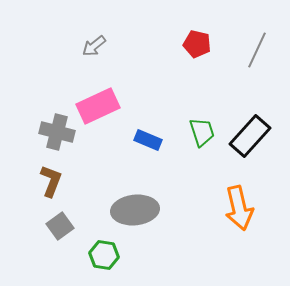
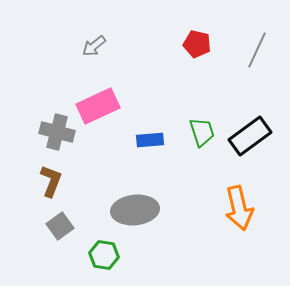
black rectangle: rotated 12 degrees clockwise
blue rectangle: moved 2 px right; rotated 28 degrees counterclockwise
